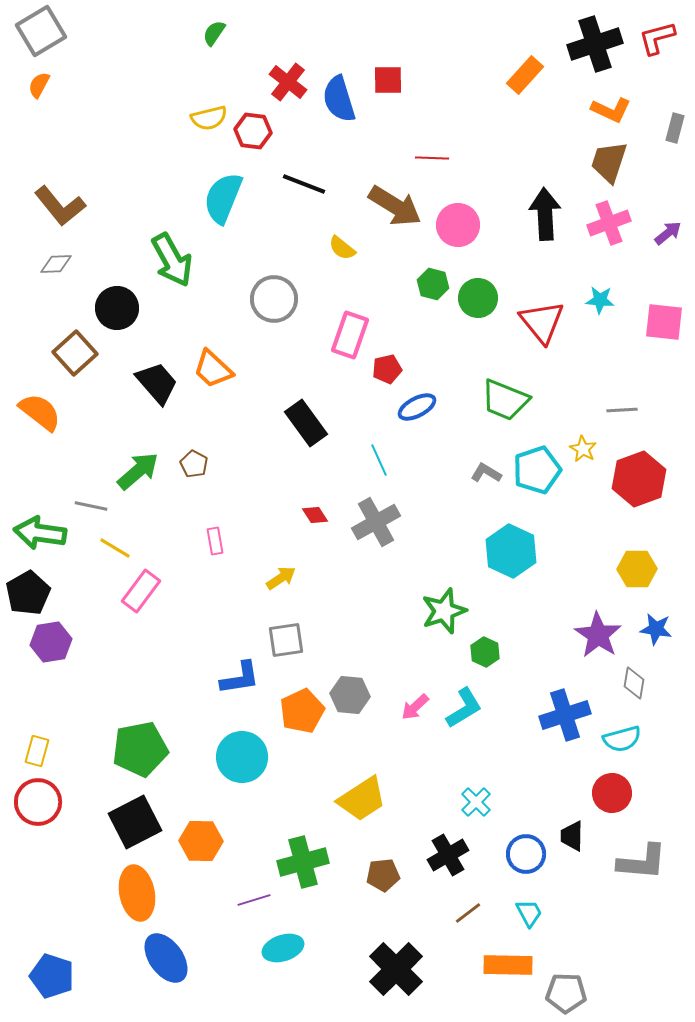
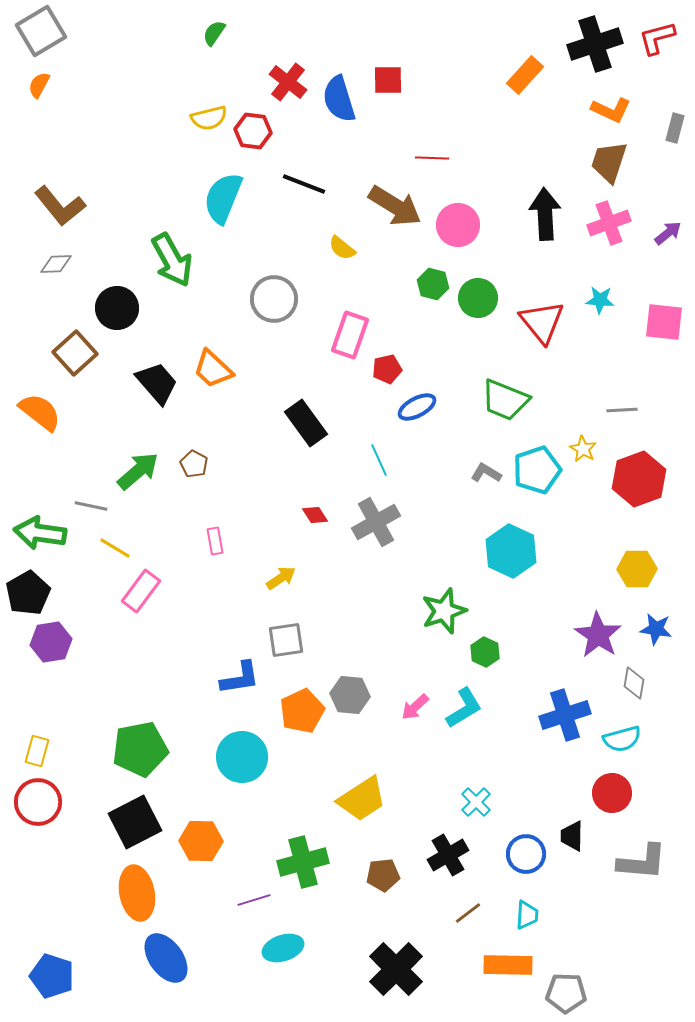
cyan trapezoid at (529, 913): moved 2 px left, 2 px down; rotated 32 degrees clockwise
